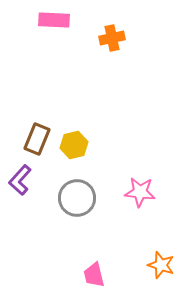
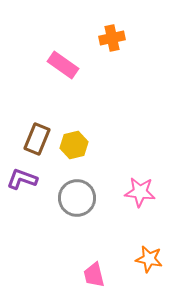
pink rectangle: moved 9 px right, 45 px down; rotated 32 degrees clockwise
purple L-shape: moved 2 px right, 1 px up; rotated 68 degrees clockwise
orange star: moved 12 px left, 6 px up; rotated 8 degrees counterclockwise
